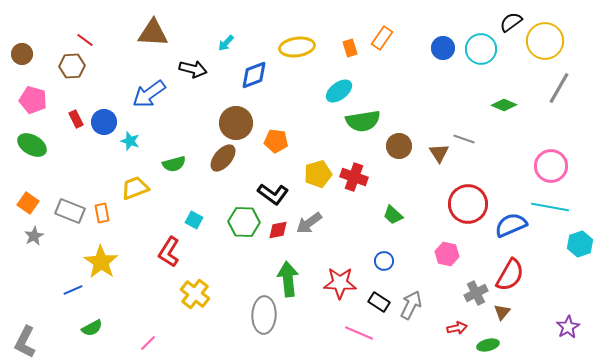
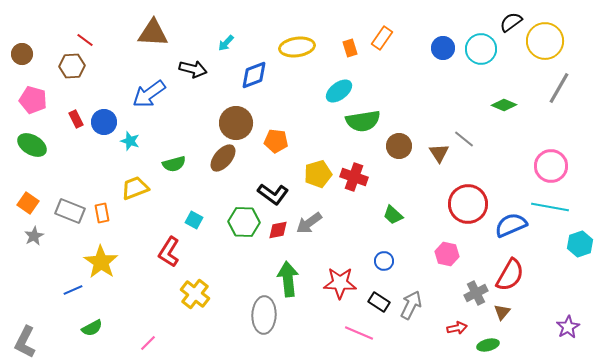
gray line at (464, 139): rotated 20 degrees clockwise
